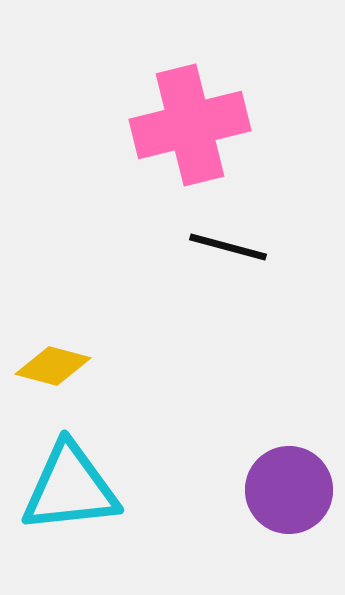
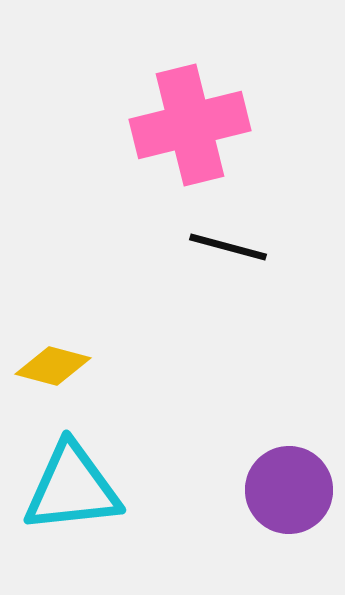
cyan triangle: moved 2 px right
